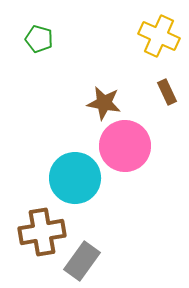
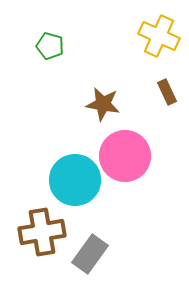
green pentagon: moved 11 px right, 7 px down
brown star: moved 1 px left, 1 px down
pink circle: moved 10 px down
cyan circle: moved 2 px down
gray rectangle: moved 8 px right, 7 px up
